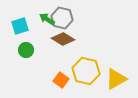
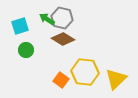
yellow hexagon: moved 1 px left, 1 px down; rotated 8 degrees counterclockwise
yellow triangle: rotated 15 degrees counterclockwise
